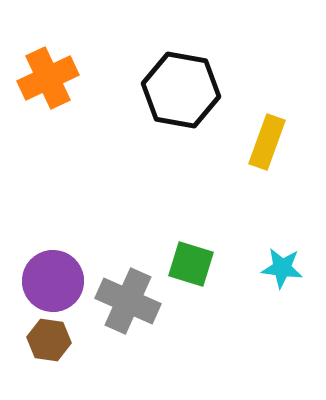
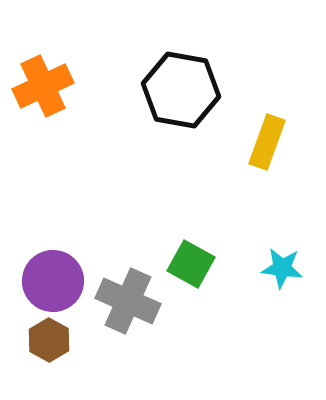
orange cross: moved 5 px left, 8 px down
green square: rotated 12 degrees clockwise
brown hexagon: rotated 21 degrees clockwise
